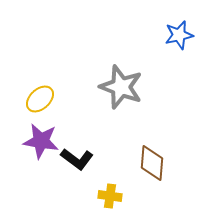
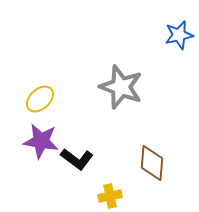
yellow cross: rotated 20 degrees counterclockwise
